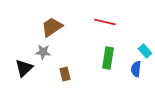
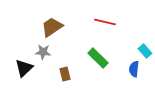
green rectangle: moved 10 px left; rotated 55 degrees counterclockwise
blue semicircle: moved 2 px left
